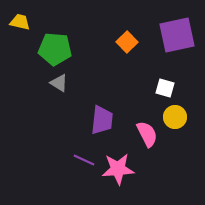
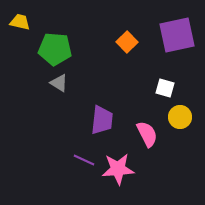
yellow circle: moved 5 px right
